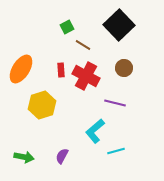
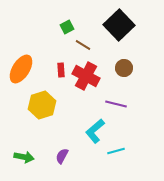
purple line: moved 1 px right, 1 px down
